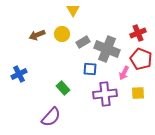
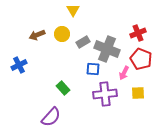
blue square: moved 3 px right
blue cross: moved 9 px up
